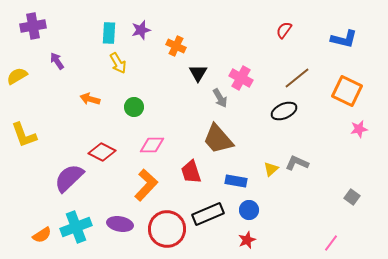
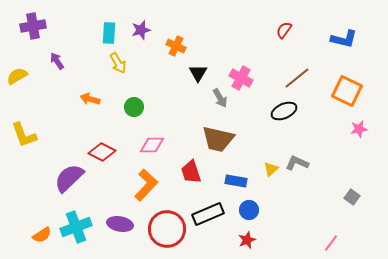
brown trapezoid: rotated 36 degrees counterclockwise
